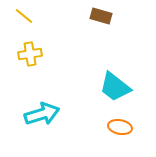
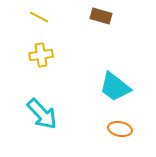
yellow line: moved 15 px right, 1 px down; rotated 12 degrees counterclockwise
yellow cross: moved 11 px right, 1 px down
cyan arrow: rotated 64 degrees clockwise
orange ellipse: moved 2 px down
